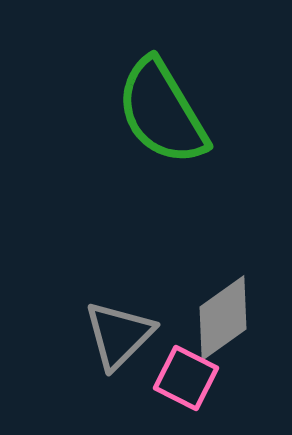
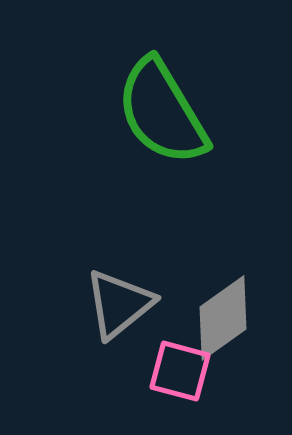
gray triangle: moved 31 px up; rotated 6 degrees clockwise
pink square: moved 6 px left, 7 px up; rotated 12 degrees counterclockwise
